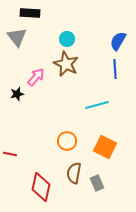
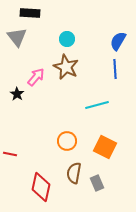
brown star: moved 3 px down
black star: rotated 24 degrees counterclockwise
